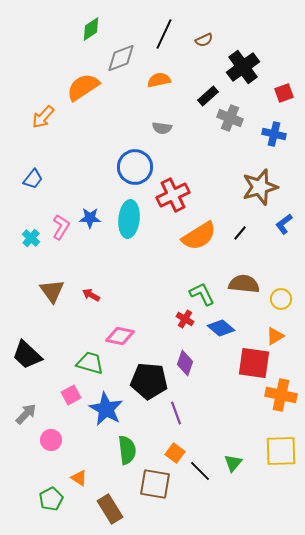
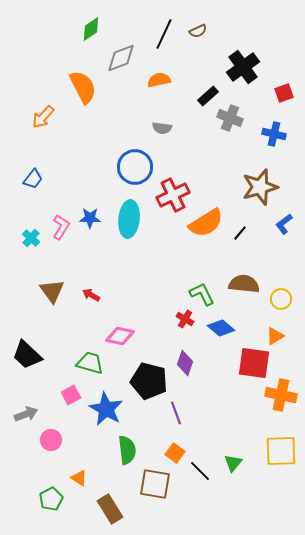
brown semicircle at (204, 40): moved 6 px left, 9 px up
orange semicircle at (83, 87): rotated 96 degrees clockwise
orange semicircle at (199, 236): moved 7 px right, 13 px up
black pentagon at (149, 381): rotated 9 degrees clockwise
gray arrow at (26, 414): rotated 25 degrees clockwise
